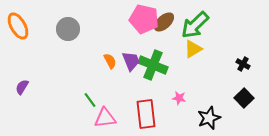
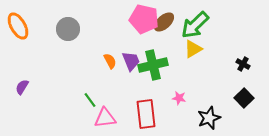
green cross: rotated 36 degrees counterclockwise
